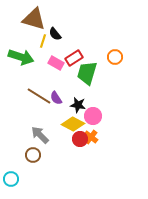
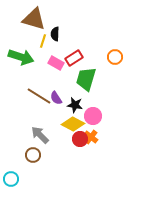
black semicircle: rotated 40 degrees clockwise
green trapezoid: moved 1 px left, 6 px down
black star: moved 3 px left
